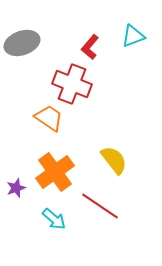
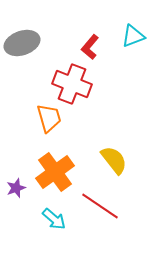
orange trapezoid: rotated 40 degrees clockwise
